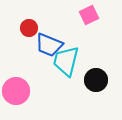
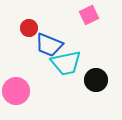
cyan trapezoid: moved 2 px down; rotated 116 degrees counterclockwise
